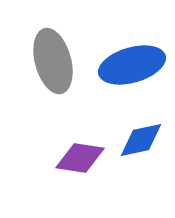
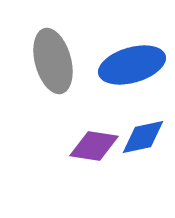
blue diamond: moved 2 px right, 3 px up
purple diamond: moved 14 px right, 12 px up
